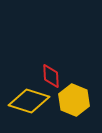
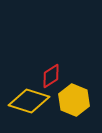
red diamond: rotated 60 degrees clockwise
